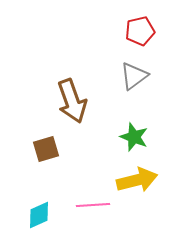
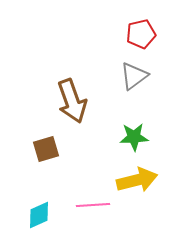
red pentagon: moved 1 px right, 3 px down
green star: rotated 24 degrees counterclockwise
